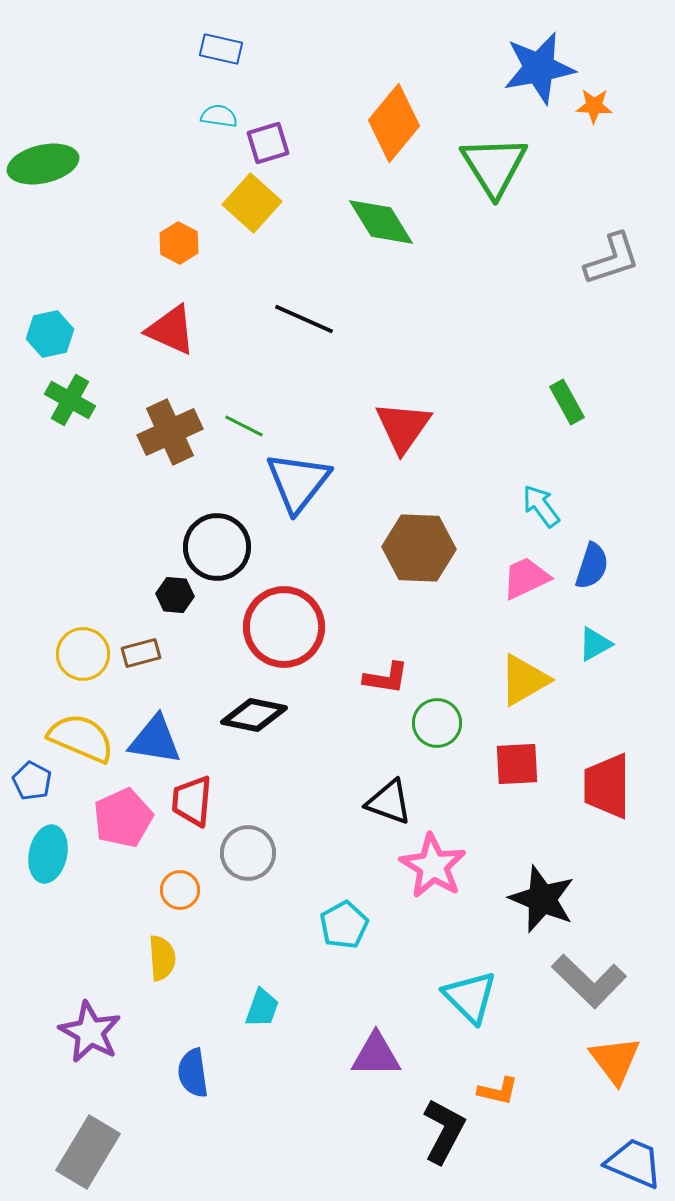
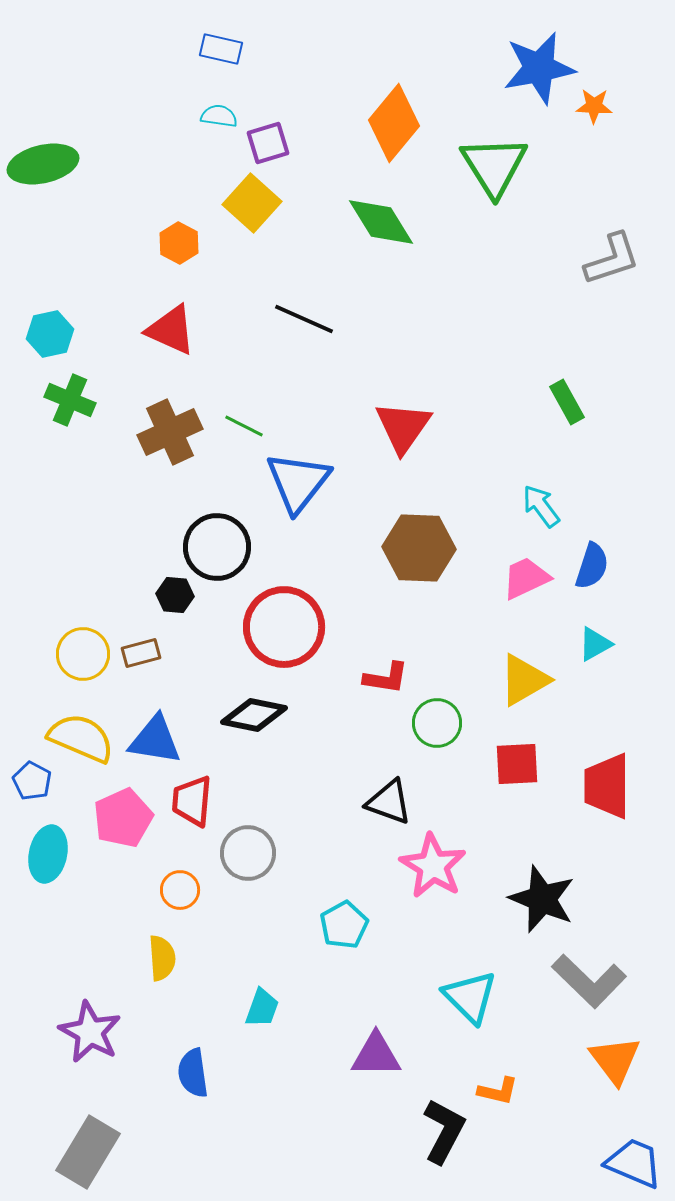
green cross at (70, 400): rotated 6 degrees counterclockwise
